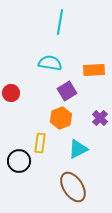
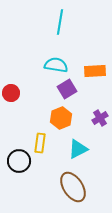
cyan semicircle: moved 6 px right, 2 px down
orange rectangle: moved 1 px right, 1 px down
purple square: moved 2 px up
purple cross: rotated 14 degrees clockwise
